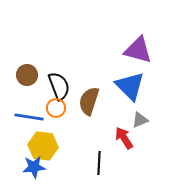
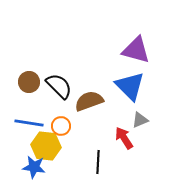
purple triangle: moved 2 px left
brown circle: moved 2 px right, 7 px down
black semicircle: rotated 24 degrees counterclockwise
brown semicircle: rotated 52 degrees clockwise
orange circle: moved 5 px right, 18 px down
blue line: moved 6 px down
yellow hexagon: moved 3 px right
black line: moved 1 px left, 1 px up
blue star: rotated 15 degrees clockwise
